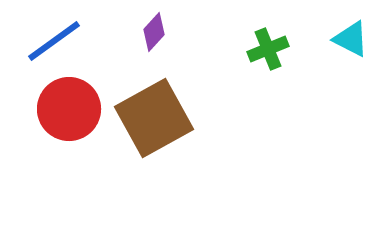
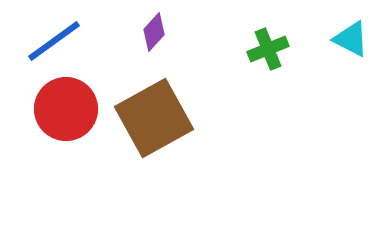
red circle: moved 3 px left
